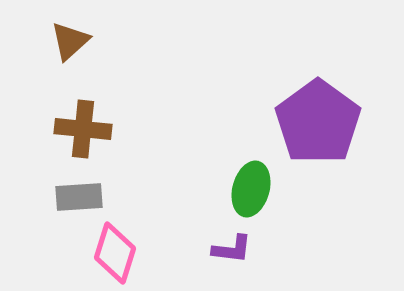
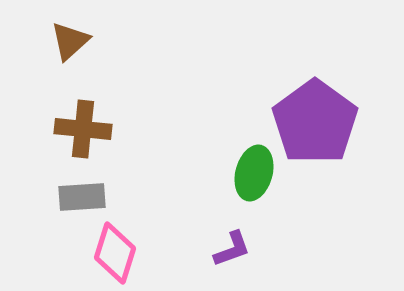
purple pentagon: moved 3 px left
green ellipse: moved 3 px right, 16 px up
gray rectangle: moved 3 px right
purple L-shape: rotated 27 degrees counterclockwise
